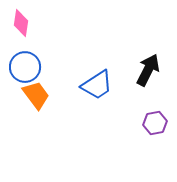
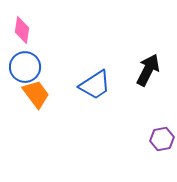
pink diamond: moved 1 px right, 7 px down
blue trapezoid: moved 2 px left
orange trapezoid: moved 1 px up
purple hexagon: moved 7 px right, 16 px down
